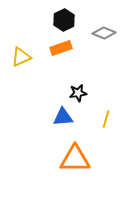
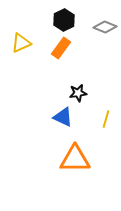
gray diamond: moved 1 px right, 6 px up
orange rectangle: rotated 35 degrees counterclockwise
yellow triangle: moved 14 px up
blue triangle: rotated 30 degrees clockwise
